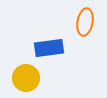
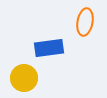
yellow circle: moved 2 px left
